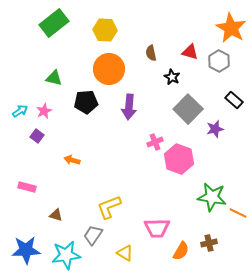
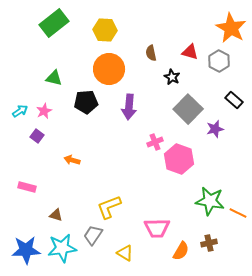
green star: moved 2 px left, 4 px down
cyan star: moved 4 px left, 7 px up
